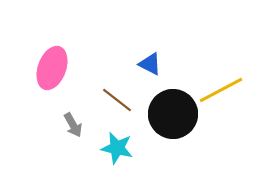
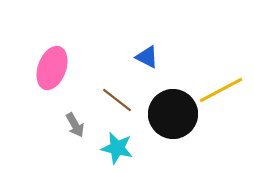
blue triangle: moved 3 px left, 7 px up
gray arrow: moved 2 px right
